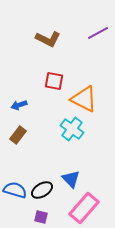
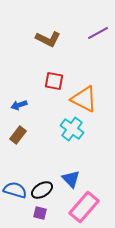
pink rectangle: moved 1 px up
purple square: moved 1 px left, 4 px up
